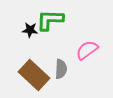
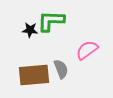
green L-shape: moved 1 px right, 1 px down
gray semicircle: rotated 24 degrees counterclockwise
brown rectangle: rotated 48 degrees counterclockwise
